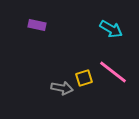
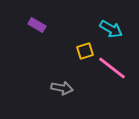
purple rectangle: rotated 18 degrees clockwise
pink line: moved 1 px left, 4 px up
yellow square: moved 1 px right, 27 px up
